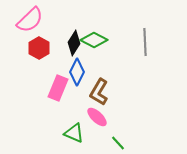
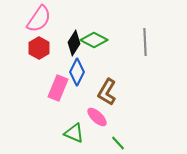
pink semicircle: moved 9 px right, 1 px up; rotated 12 degrees counterclockwise
brown L-shape: moved 8 px right
